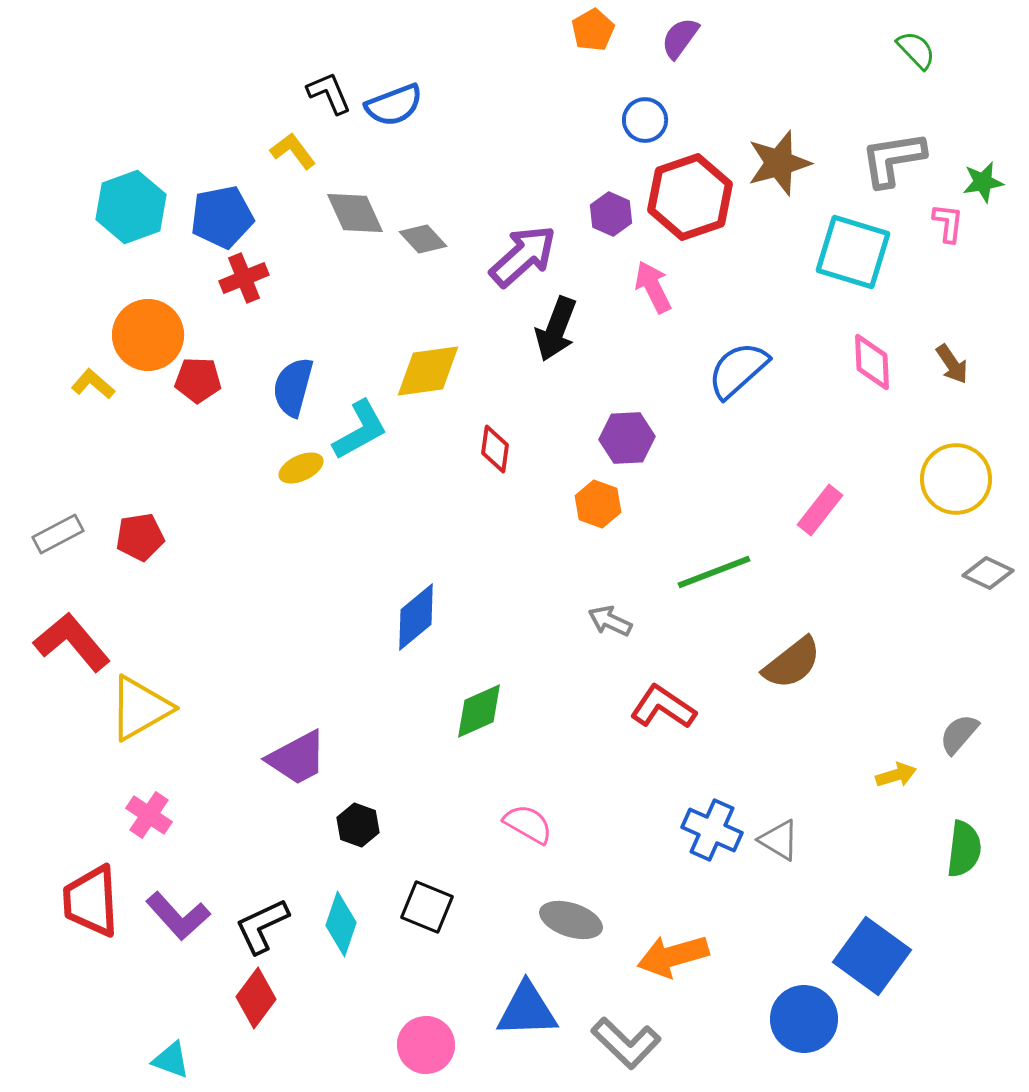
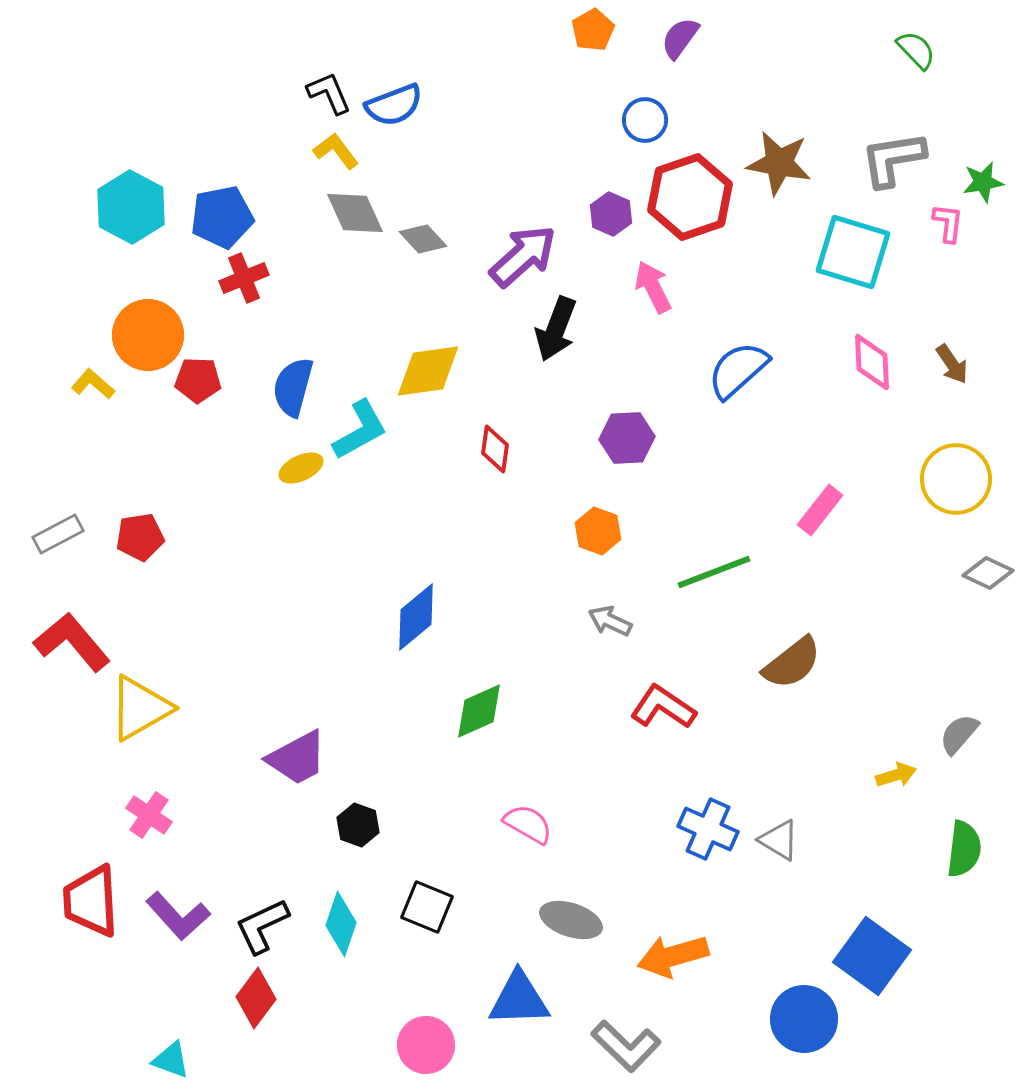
yellow L-shape at (293, 151): moved 43 px right
brown star at (779, 163): rotated 26 degrees clockwise
cyan hexagon at (131, 207): rotated 12 degrees counterclockwise
orange hexagon at (598, 504): moved 27 px down
blue cross at (712, 830): moved 4 px left, 1 px up
blue triangle at (527, 1010): moved 8 px left, 11 px up
gray L-shape at (626, 1043): moved 3 px down
